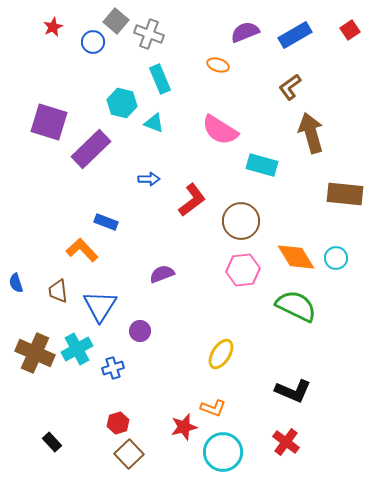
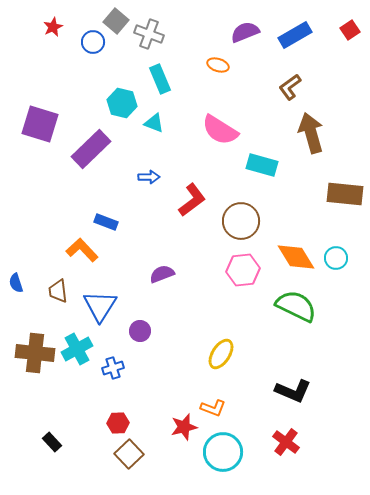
purple square at (49, 122): moved 9 px left, 2 px down
blue arrow at (149, 179): moved 2 px up
brown cross at (35, 353): rotated 18 degrees counterclockwise
red hexagon at (118, 423): rotated 15 degrees clockwise
